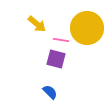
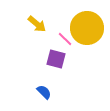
pink line: moved 4 px right, 1 px up; rotated 35 degrees clockwise
blue semicircle: moved 6 px left
